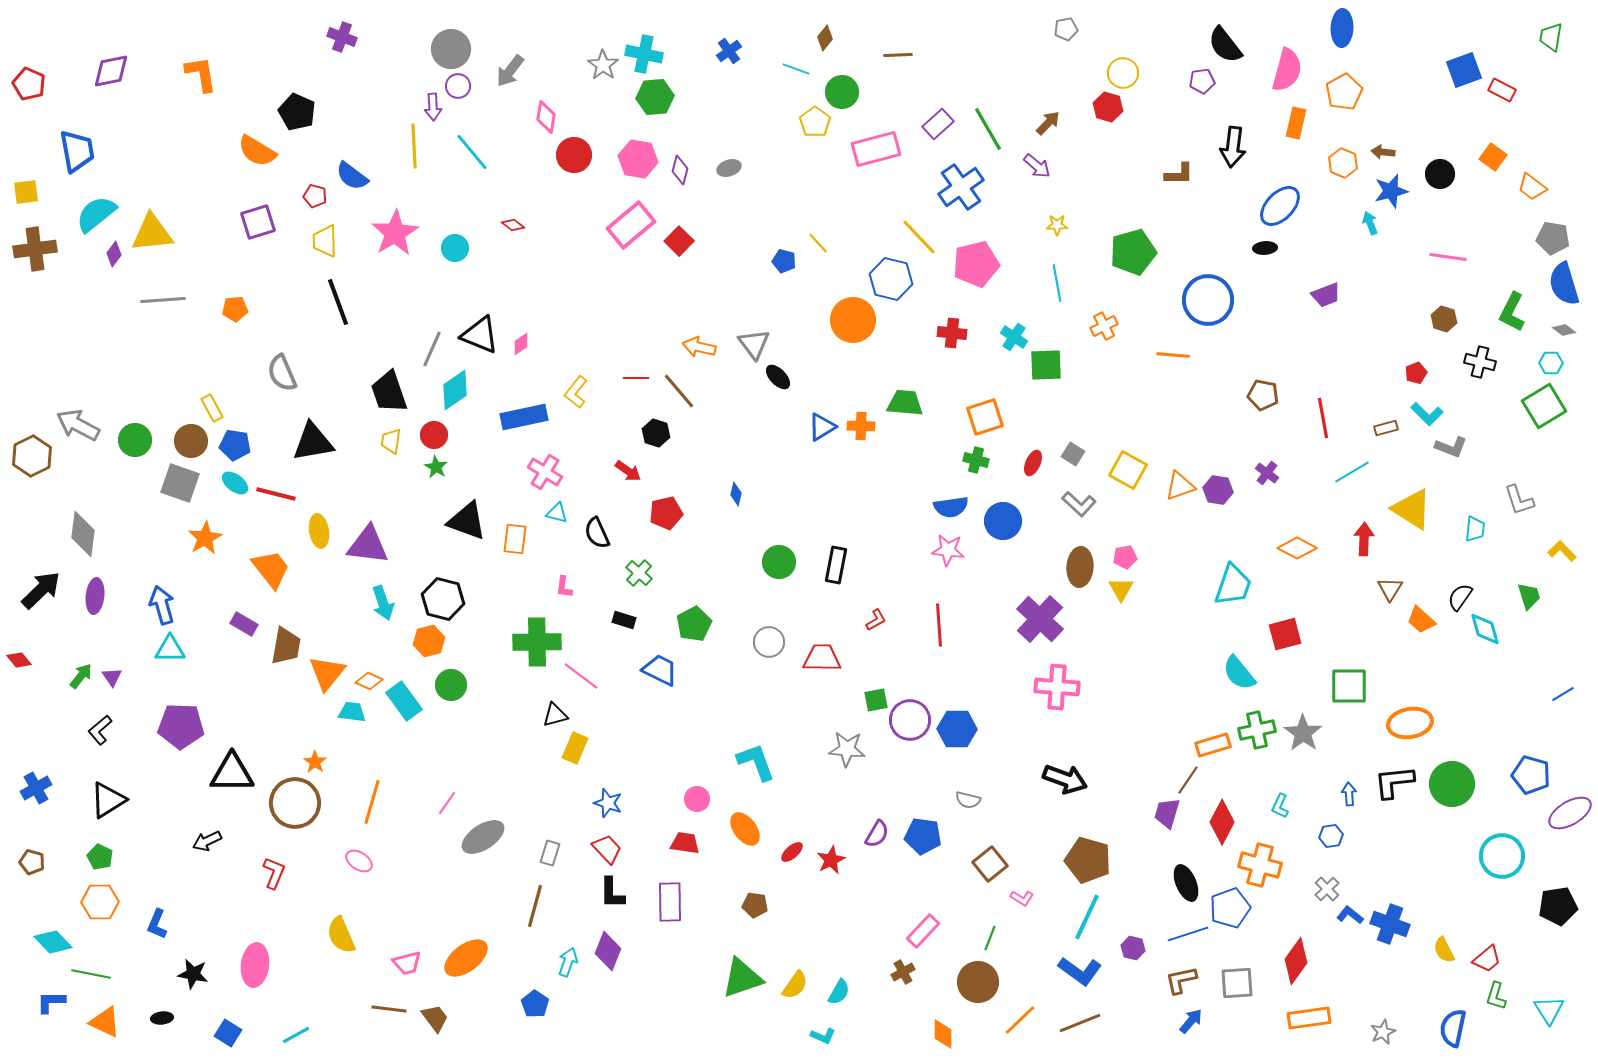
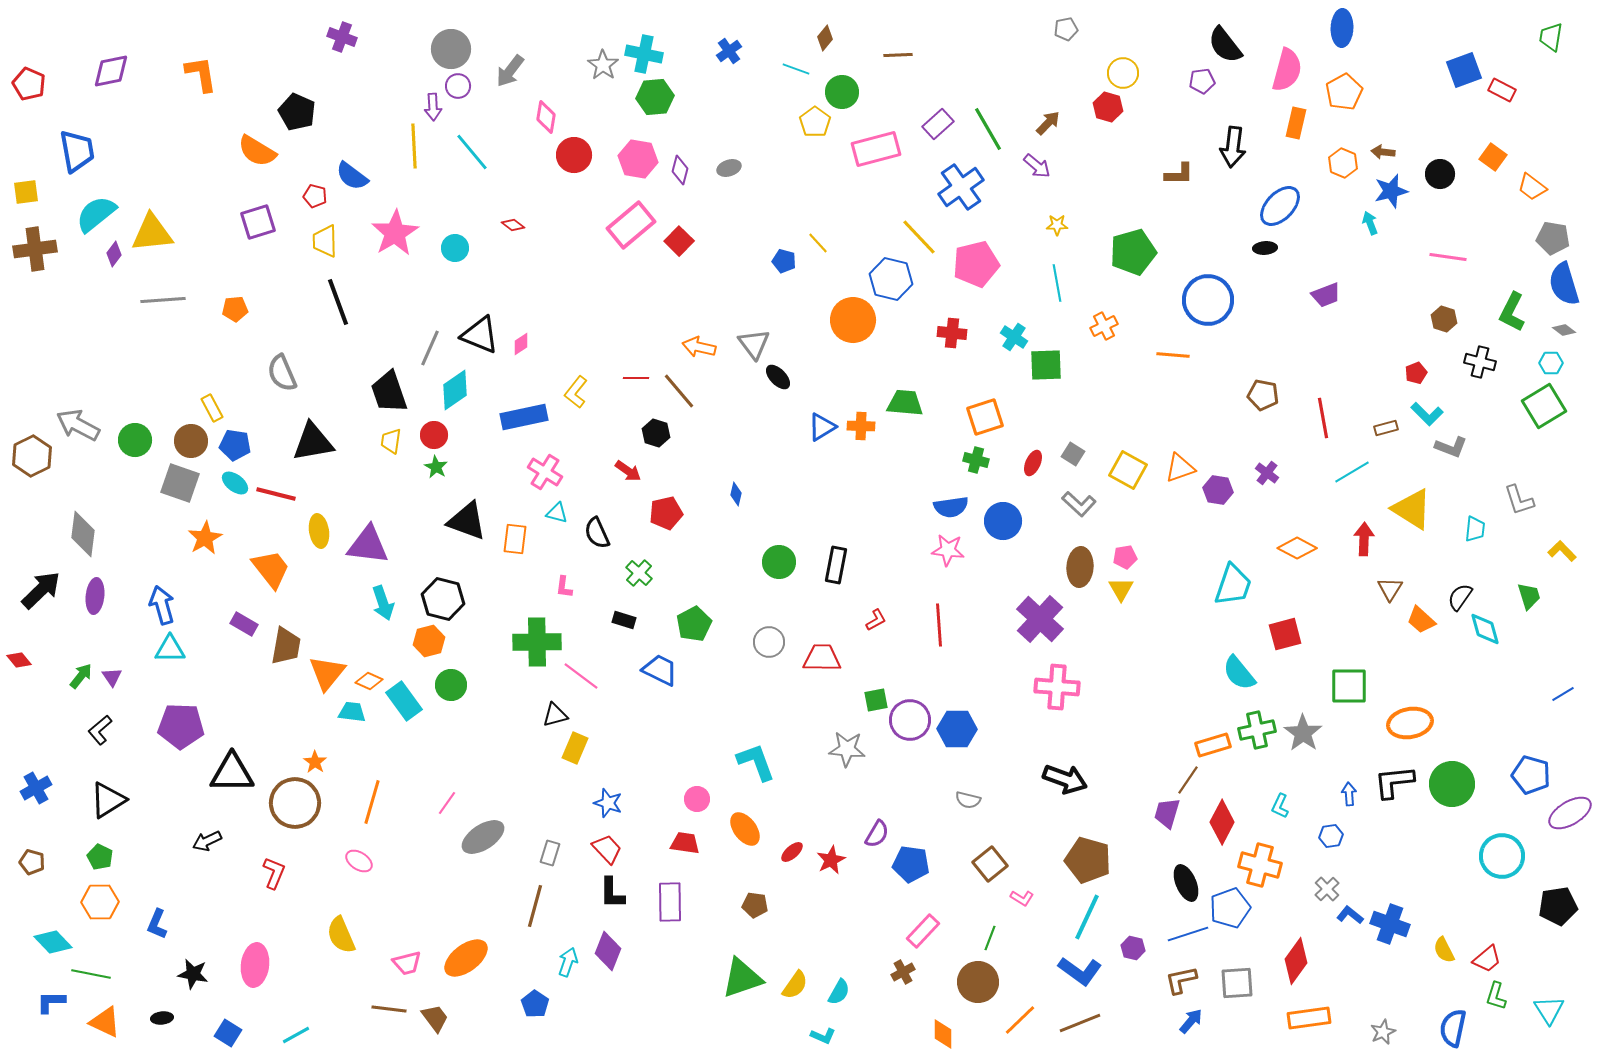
gray line at (432, 349): moved 2 px left, 1 px up
orange triangle at (1180, 486): moved 18 px up
blue pentagon at (923, 836): moved 12 px left, 28 px down
